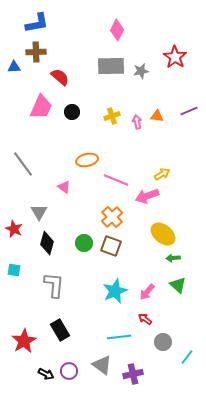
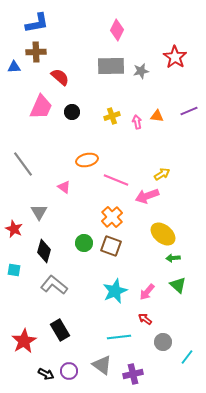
black diamond at (47, 243): moved 3 px left, 8 px down
gray L-shape at (54, 285): rotated 56 degrees counterclockwise
